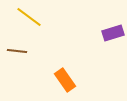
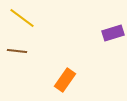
yellow line: moved 7 px left, 1 px down
orange rectangle: rotated 70 degrees clockwise
